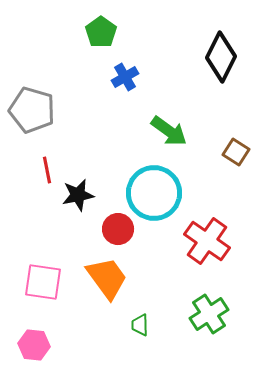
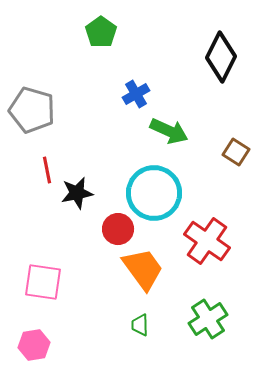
blue cross: moved 11 px right, 17 px down
green arrow: rotated 12 degrees counterclockwise
black star: moved 1 px left, 2 px up
orange trapezoid: moved 36 px right, 9 px up
green cross: moved 1 px left, 5 px down
pink hexagon: rotated 16 degrees counterclockwise
